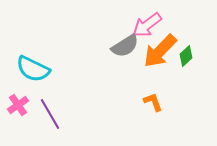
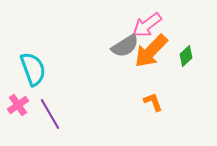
orange arrow: moved 9 px left
cyan semicircle: rotated 136 degrees counterclockwise
